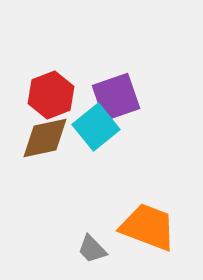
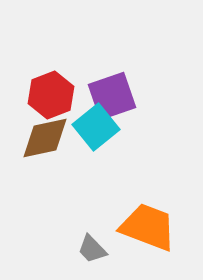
purple square: moved 4 px left, 1 px up
